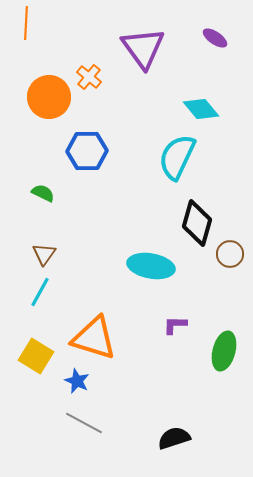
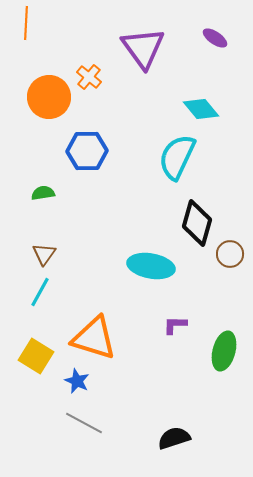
green semicircle: rotated 35 degrees counterclockwise
